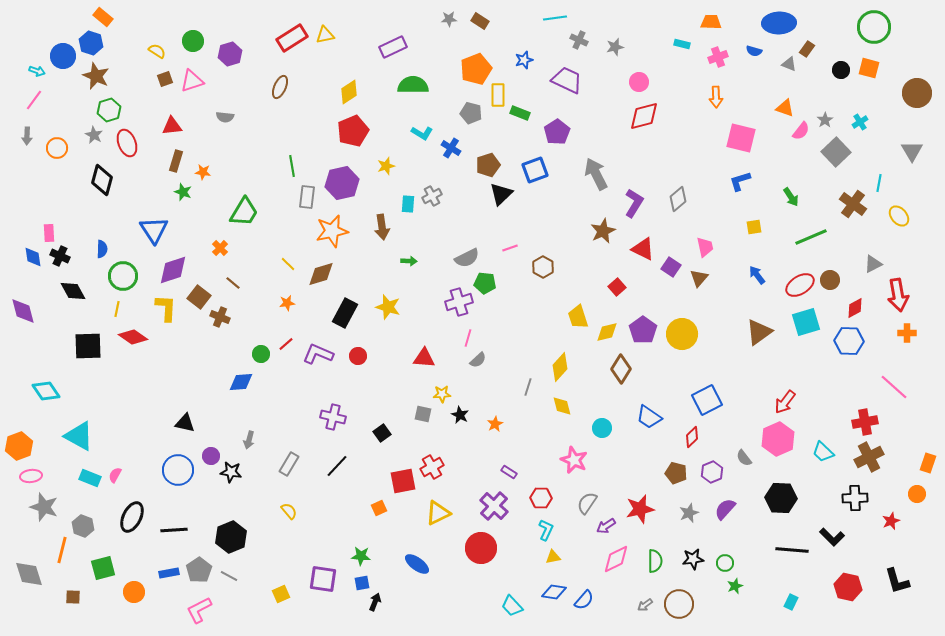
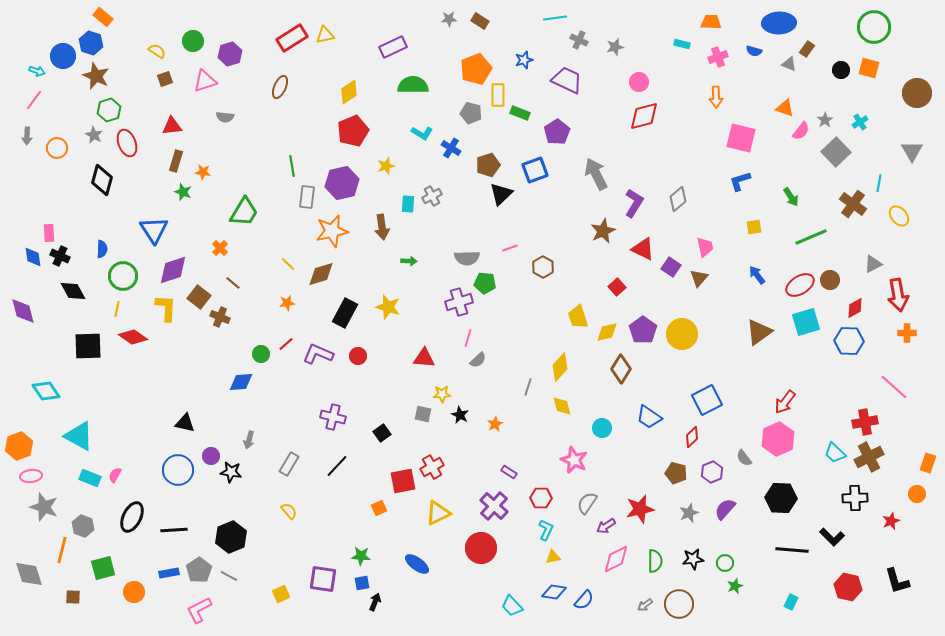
pink triangle at (192, 81): moved 13 px right
gray semicircle at (467, 258): rotated 25 degrees clockwise
cyan trapezoid at (823, 452): moved 12 px right, 1 px down
